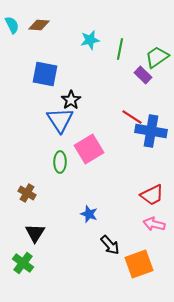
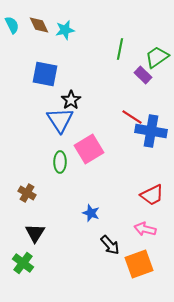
brown diamond: rotated 60 degrees clockwise
cyan star: moved 25 px left, 10 px up
blue star: moved 2 px right, 1 px up
pink arrow: moved 9 px left, 5 px down
